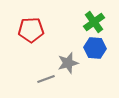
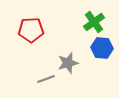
blue hexagon: moved 7 px right
